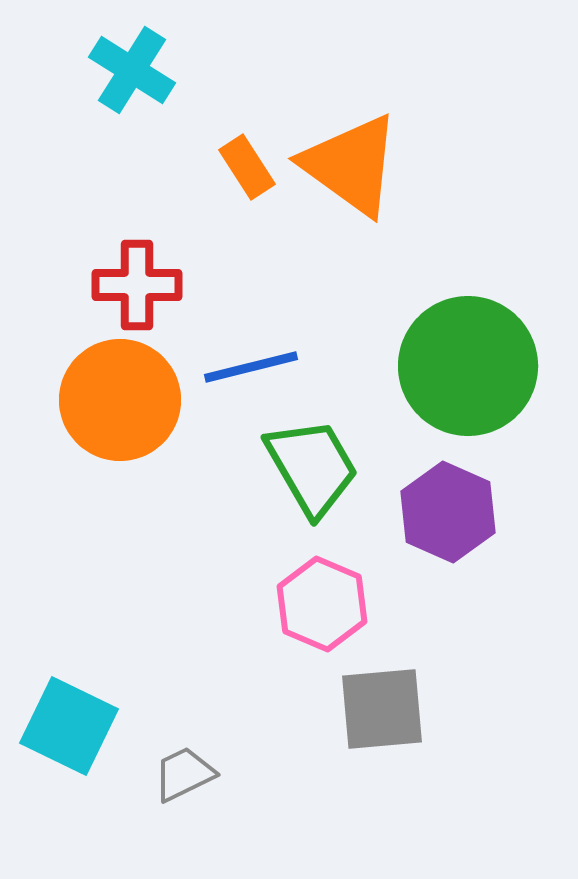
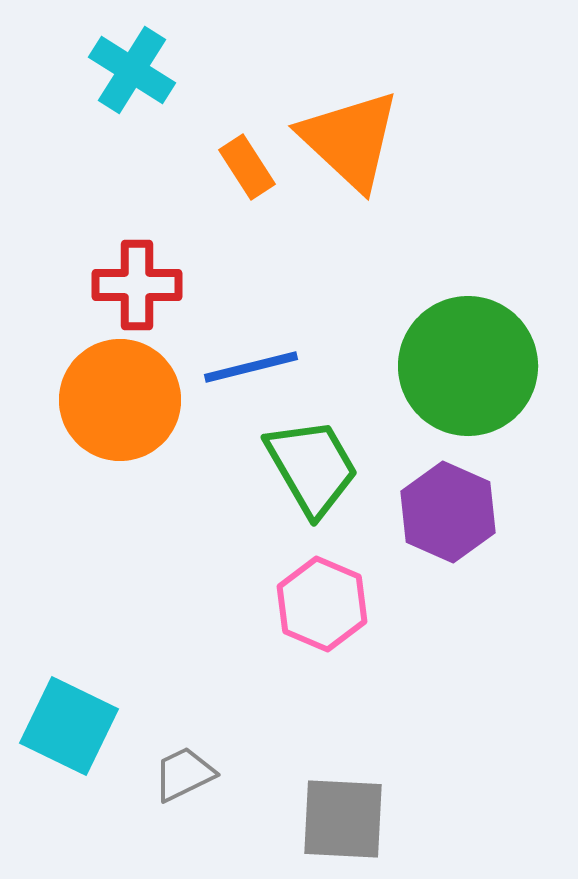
orange triangle: moved 1 px left, 25 px up; rotated 7 degrees clockwise
gray square: moved 39 px left, 110 px down; rotated 8 degrees clockwise
